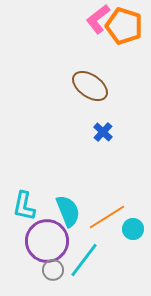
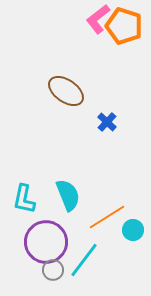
brown ellipse: moved 24 px left, 5 px down
blue cross: moved 4 px right, 10 px up
cyan L-shape: moved 7 px up
cyan semicircle: moved 16 px up
cyan circle: moved 1 px down
purple circle: moved 1 px left, 1 px down
